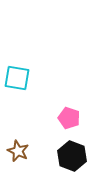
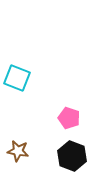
cyan square: rotated 12 degrees clockwise
brown star: rotated 15 degrees counterclockwise
